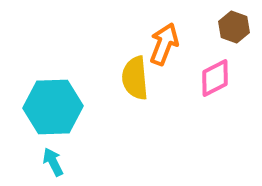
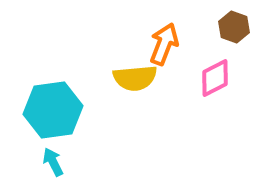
yellow semicircle: rotated 90 degrees counterclockwise
cyan hexagon: moved 3 px down; rotated 6 degrees counterclockwise
